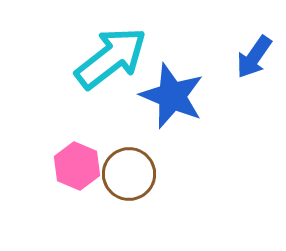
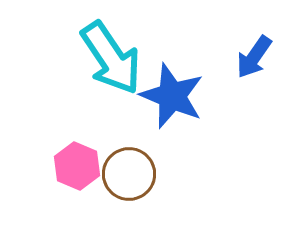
cyan arrow: rotated 94 degrees clockwise
